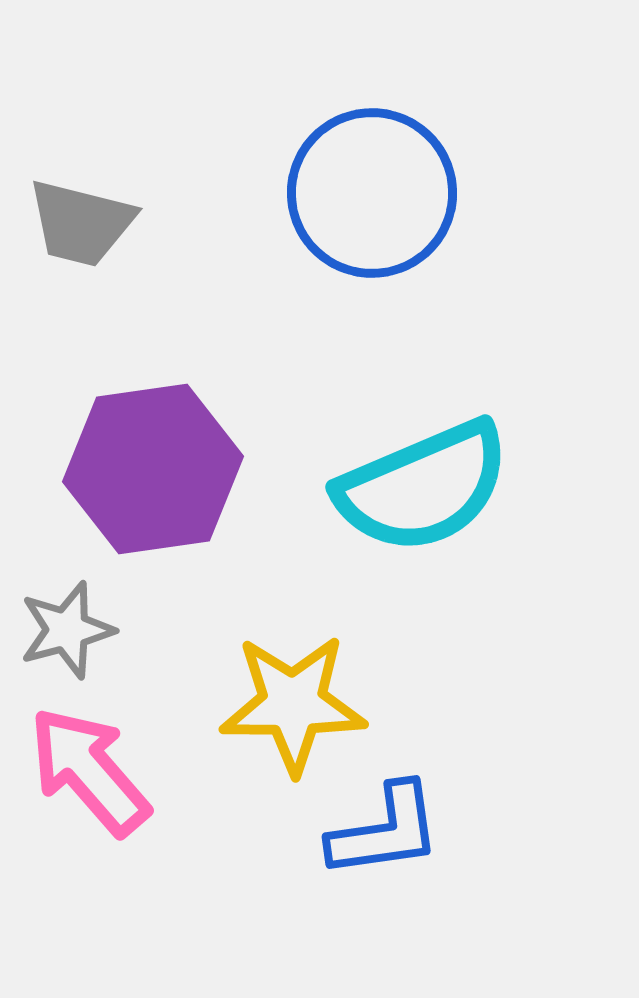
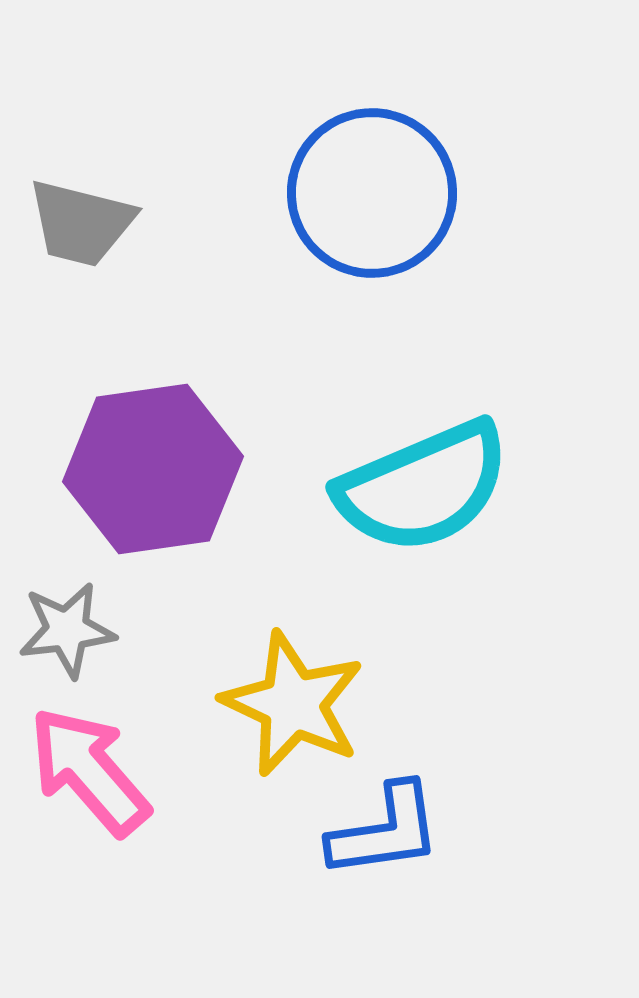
gray star: rotated 8 degrees clockwise
yellow star: rotated 25 degrees clockwise
